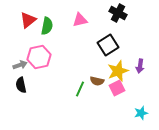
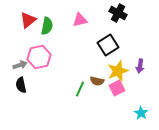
cyan star: rotated 24 degrees counterclockwise
